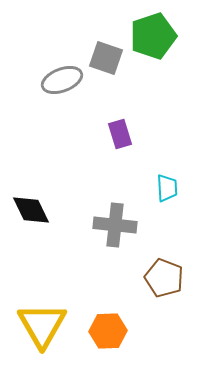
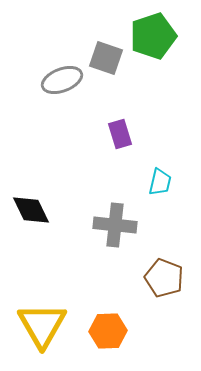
cyan trapezoid: moved 7 px left, 6 px up; rotated 16 degrees clockwise
